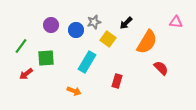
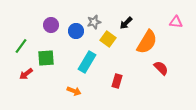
blue circle: moved 1 px down
